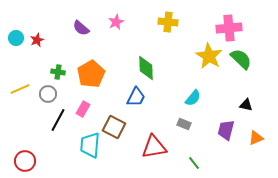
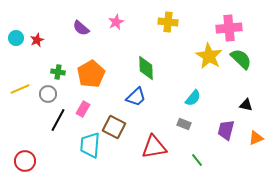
blue trapezoid: rotated 20 degrees clockwise
green line: moved 3 px right, 3 px up
